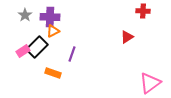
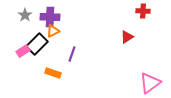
black rectangle: moved 3 px up
